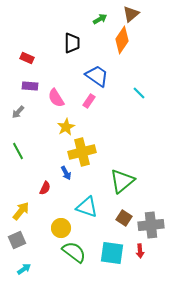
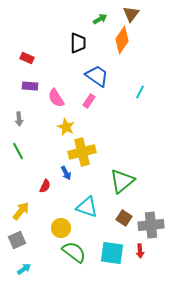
brown triangle: rotated 12 degrees counterclockwise
black trapezoid: moved 6 px right
cyan line: moved 1 px right, 1 px up; rotated 72 degrees clockwise
gray arrow: moved 1 px right, 7 px down; rotated 48 degrees counterclockwise
yellow star: rotated 18 degrees counterclockwise
red semicircle: moved 2 px up
